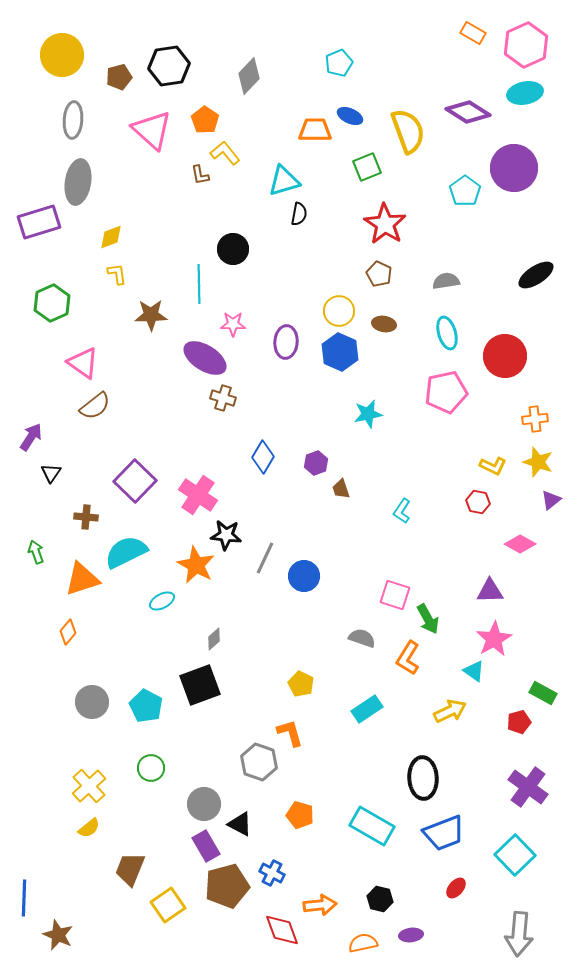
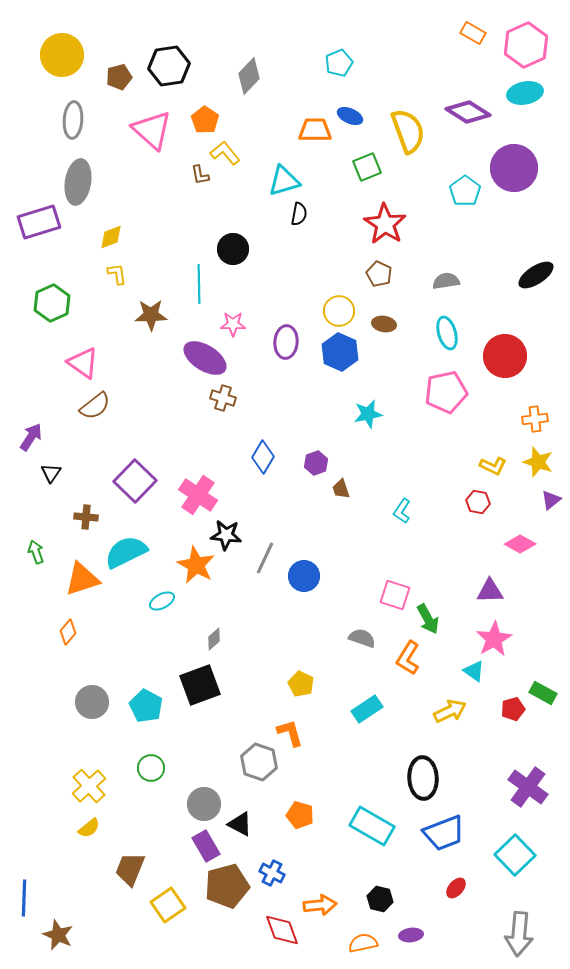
red pentagon at (519, 722): moved 6 px left, 13 px up
